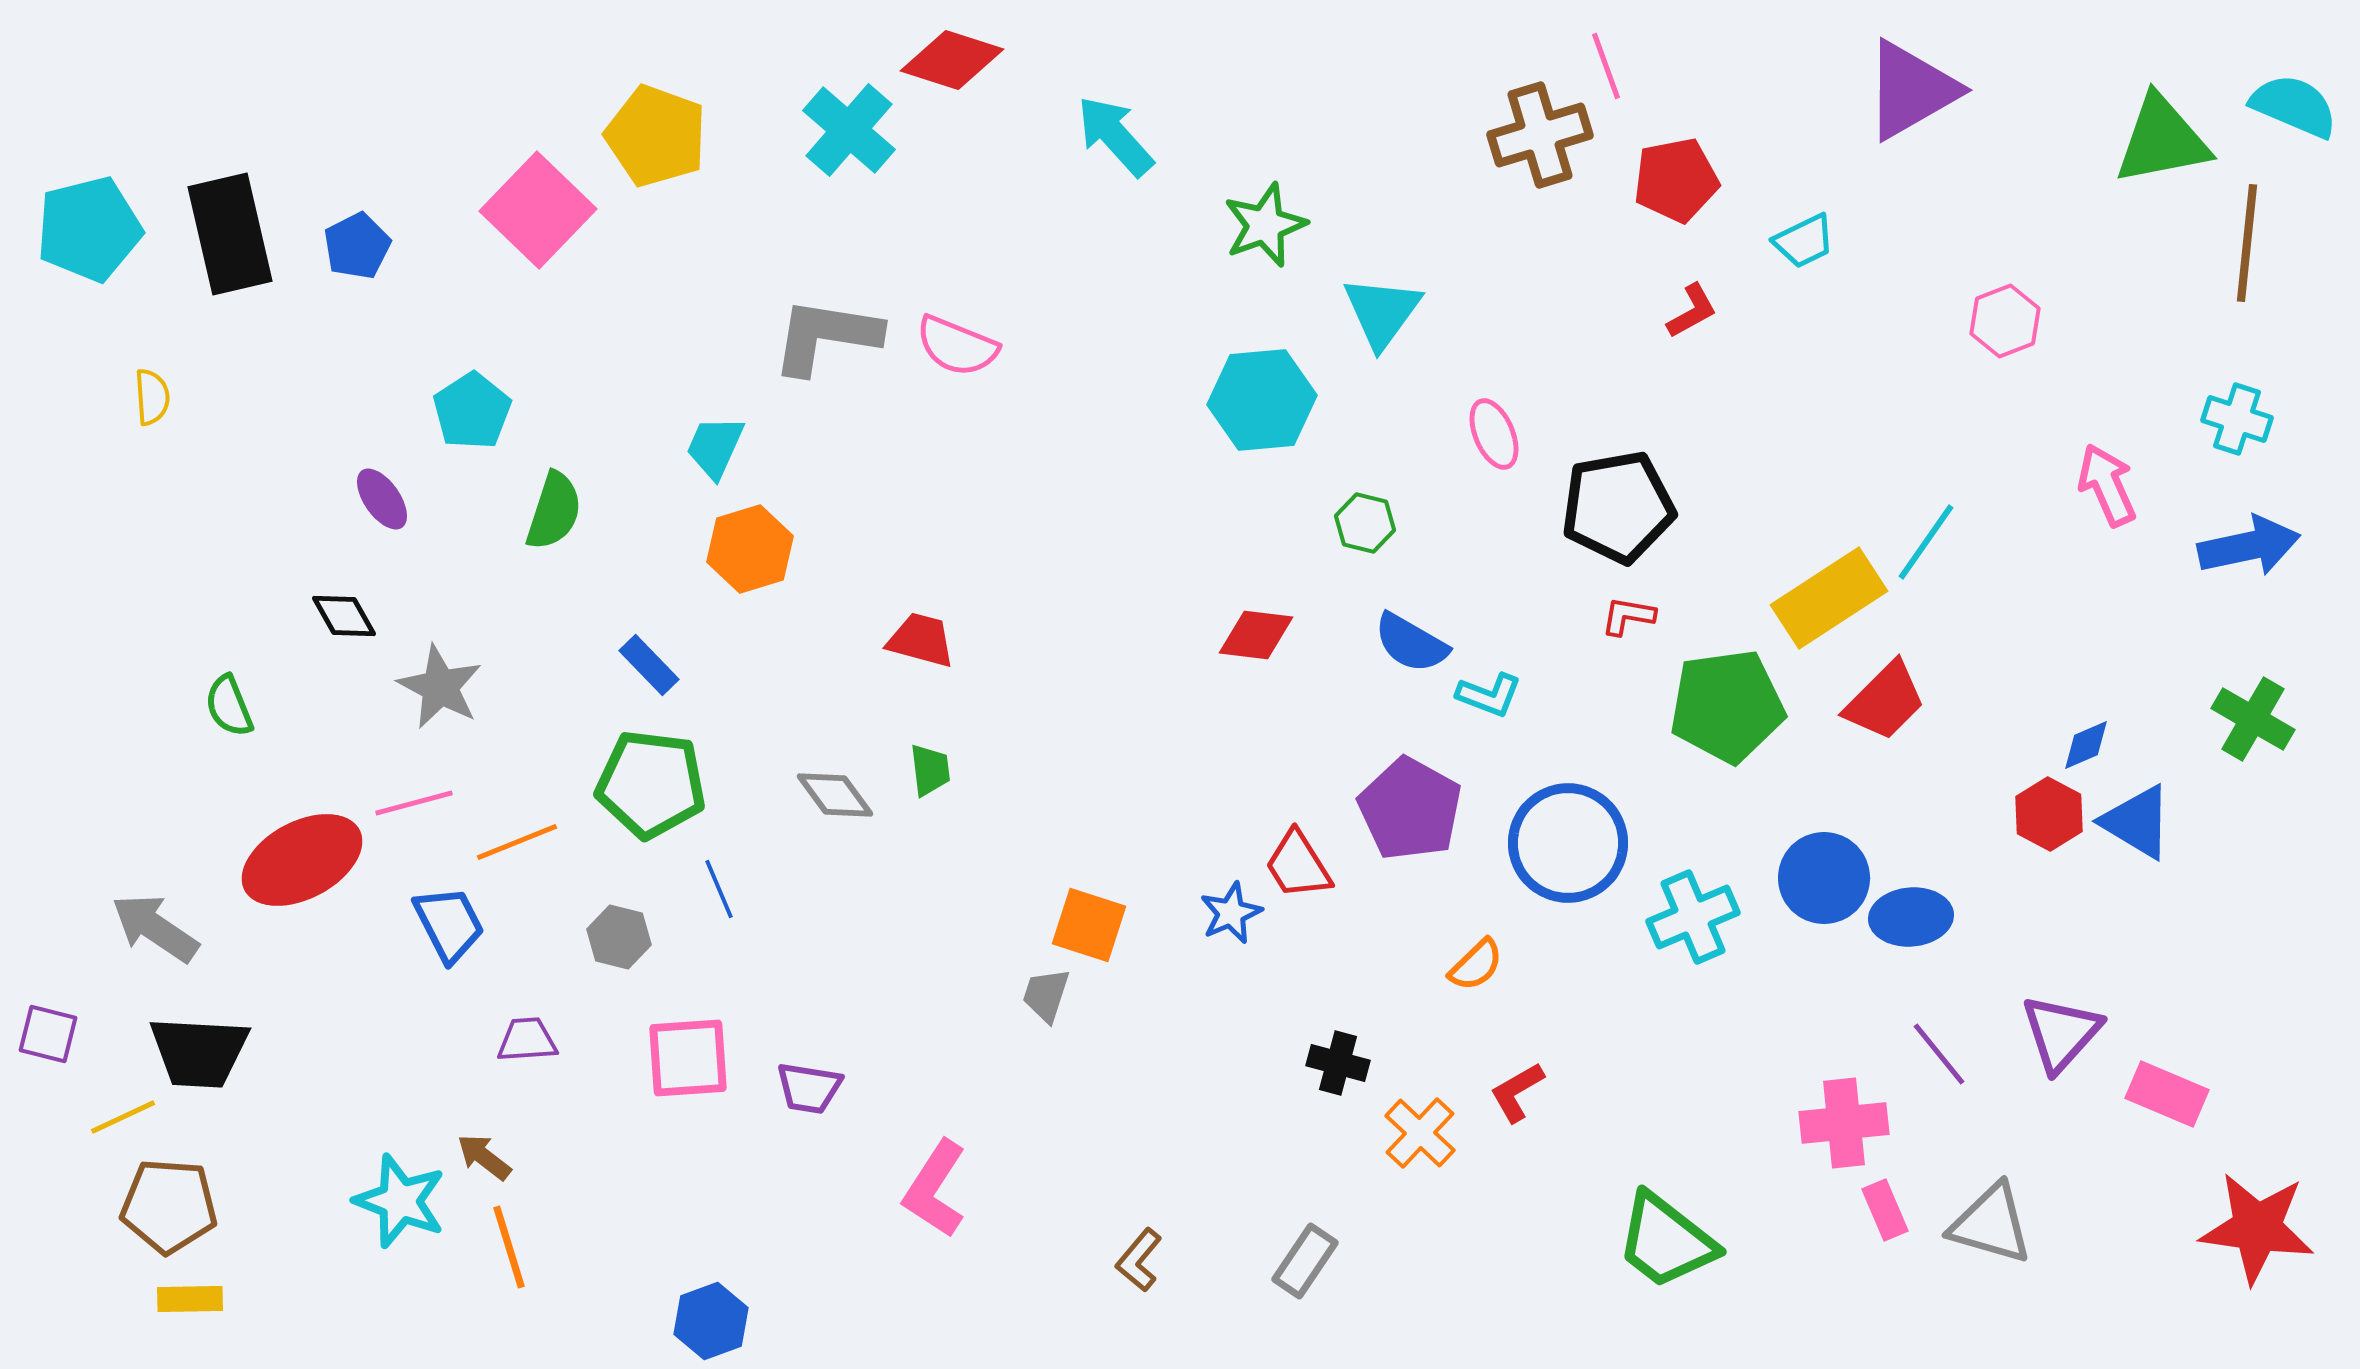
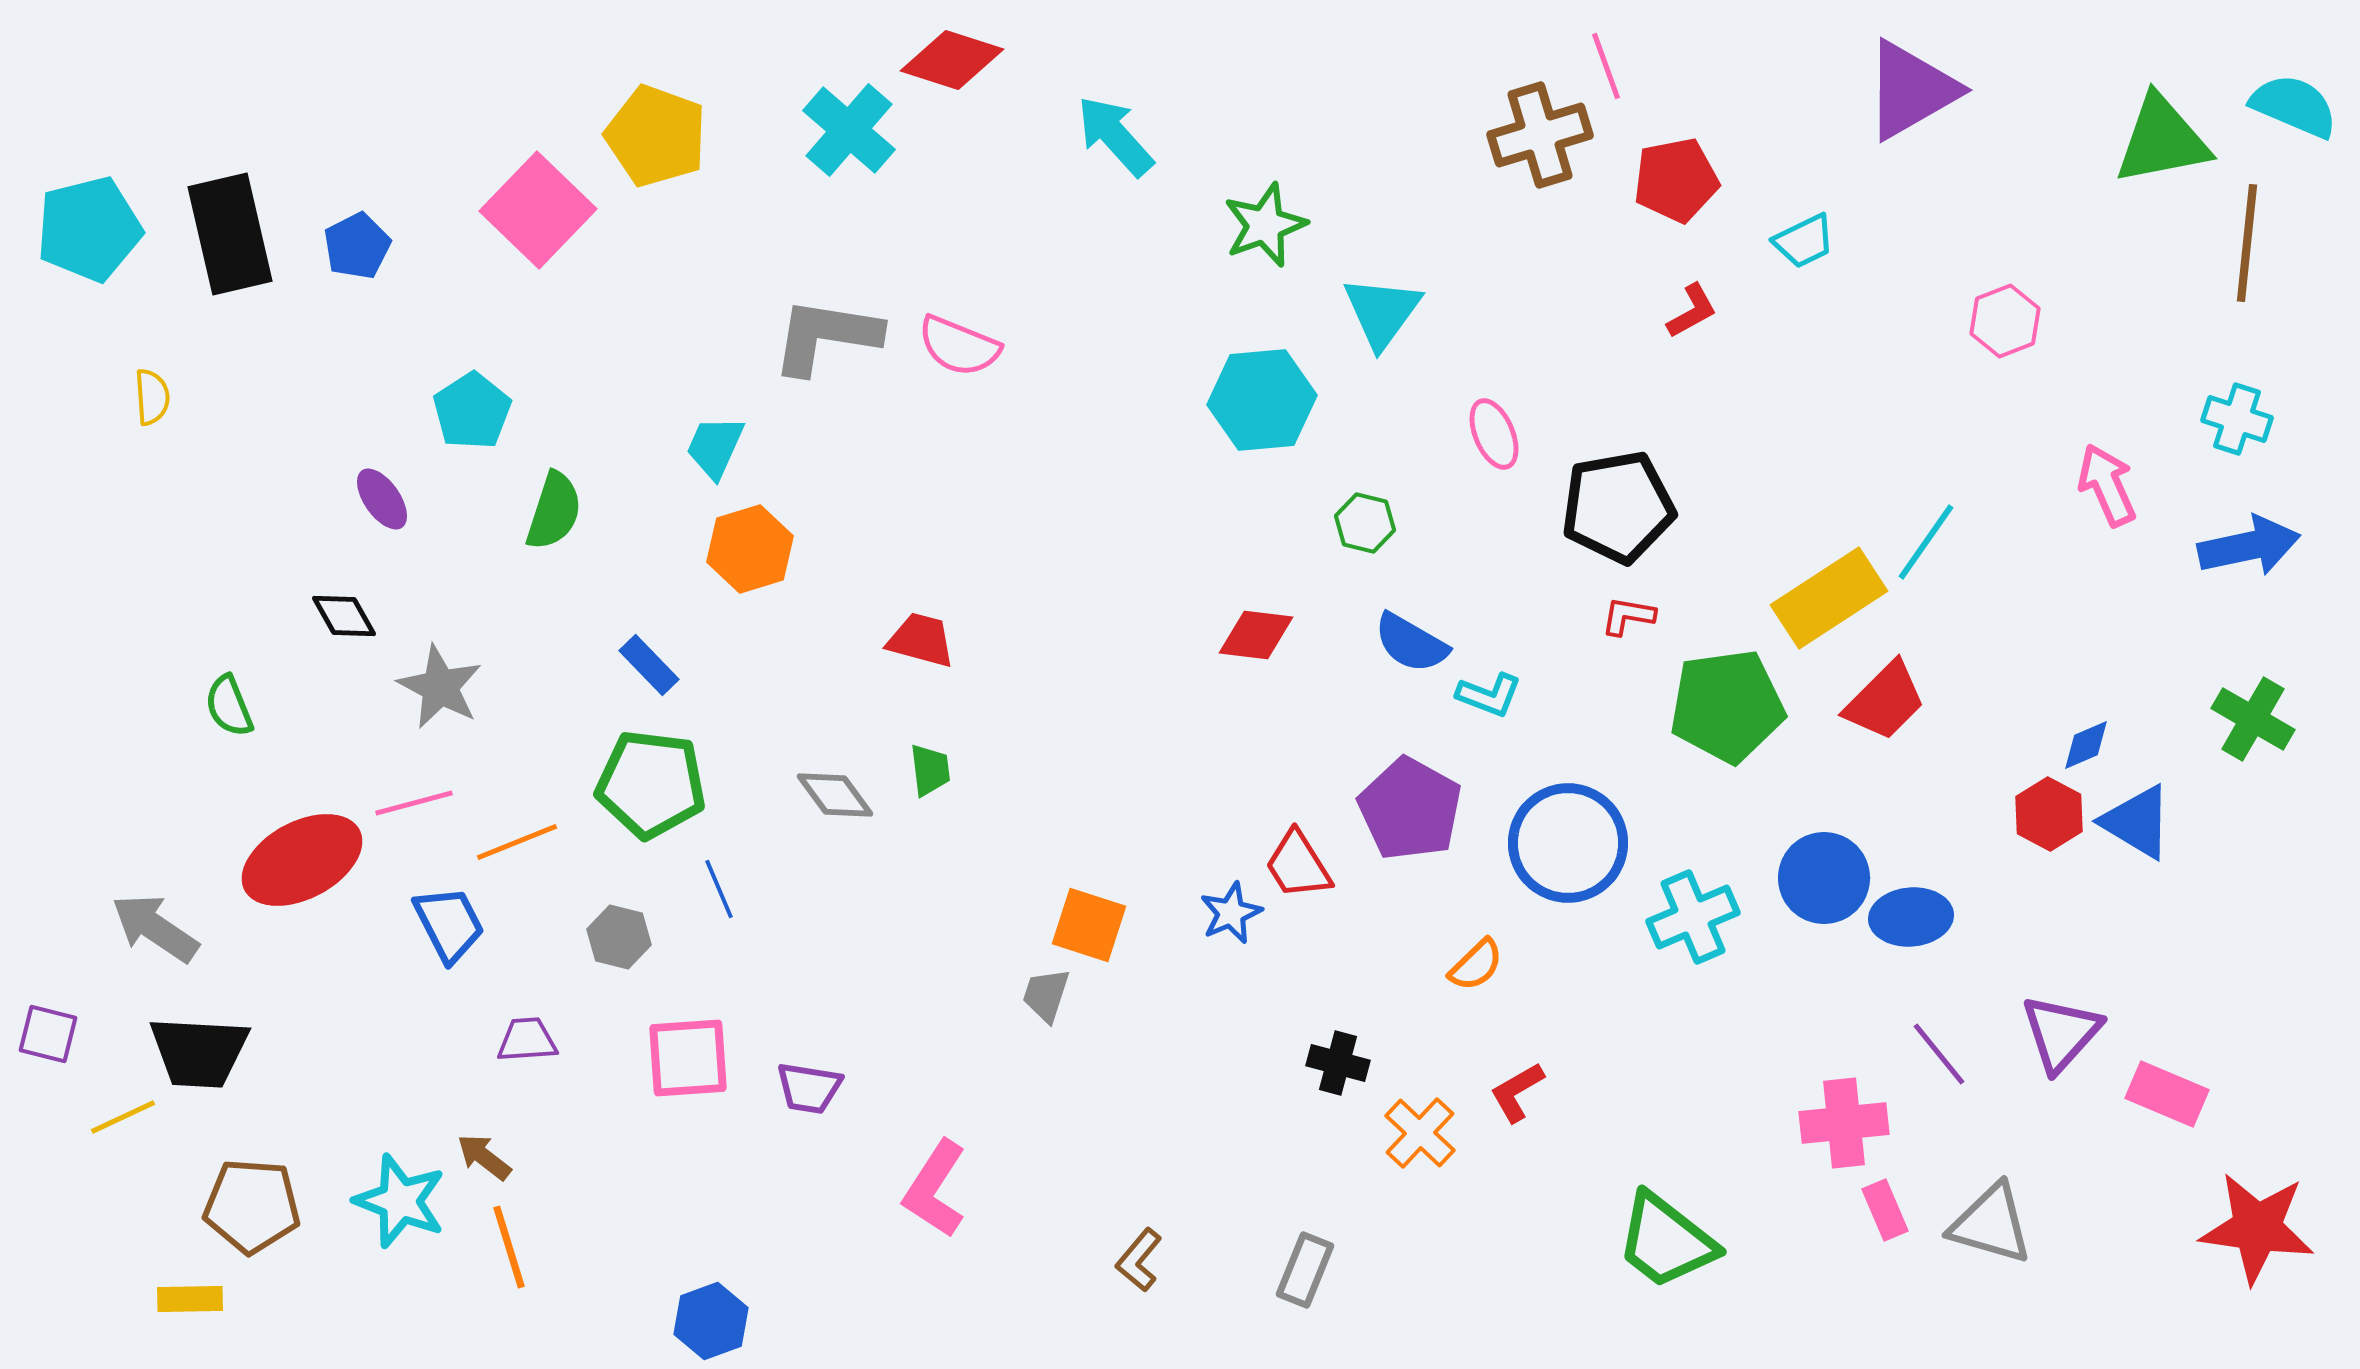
pink semicircle at (957, 346): moved 2 px right
brown pentagon at (169, 1206): moved 83 px right
gray rectangle at (1305, 1261): moved 9 px down; rotated 12 degrees counterclockwise
